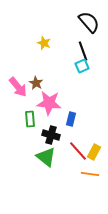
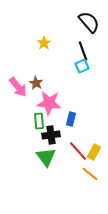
yellow star: rotated 16 degrees clockwise
green rectangle: moved 9 px right, 2 px down
black cross: rotated 24 degrees counterclockwise
green triangle: rotated 15 degrees clockwise
orange line: rotated 30 degrees clockwise
